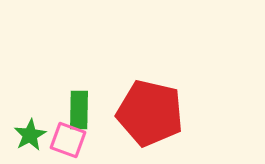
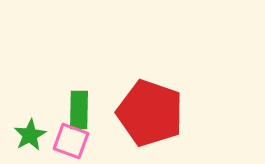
red pentagon: rotated 6 degrees clockwise
pink square: moved 3 px right, 1 px down
